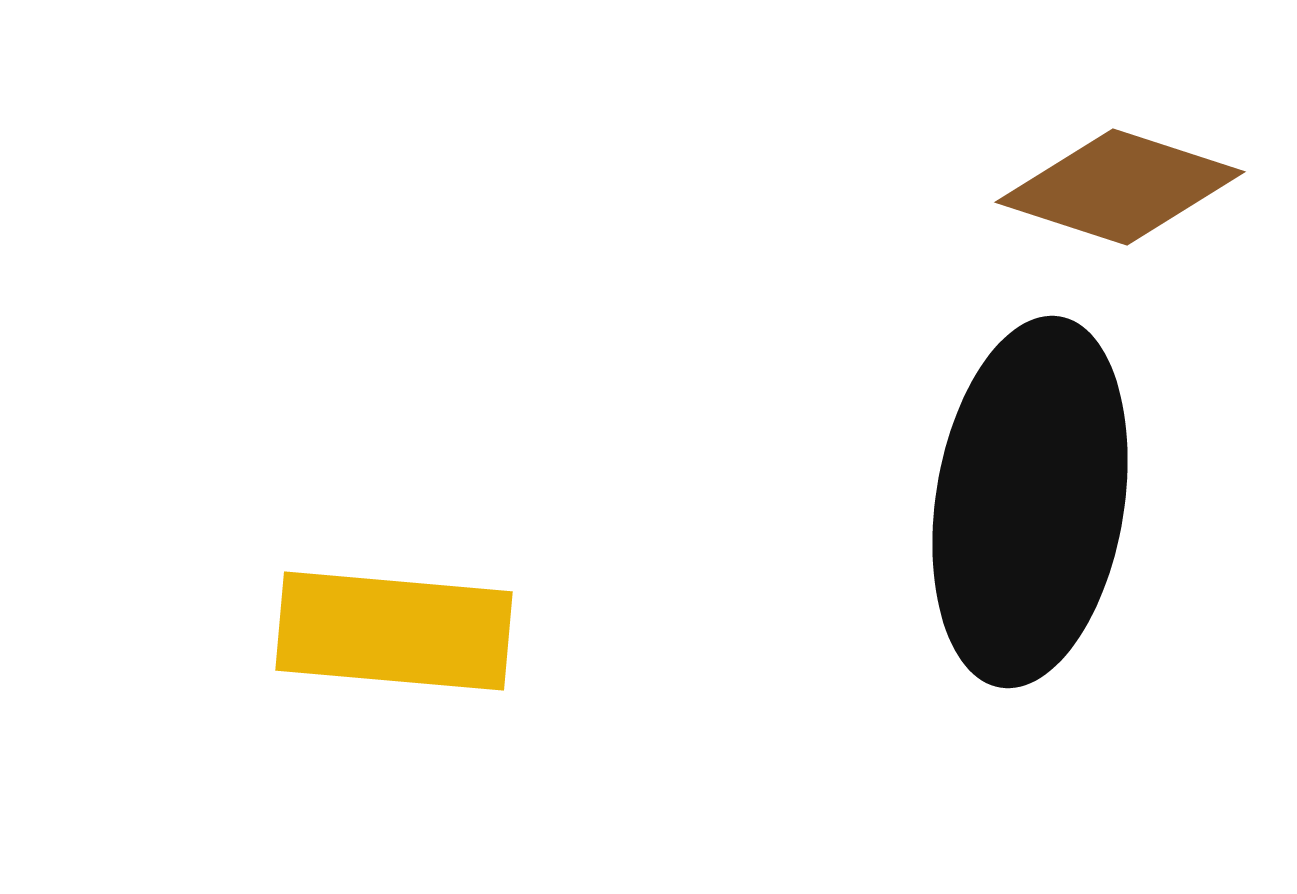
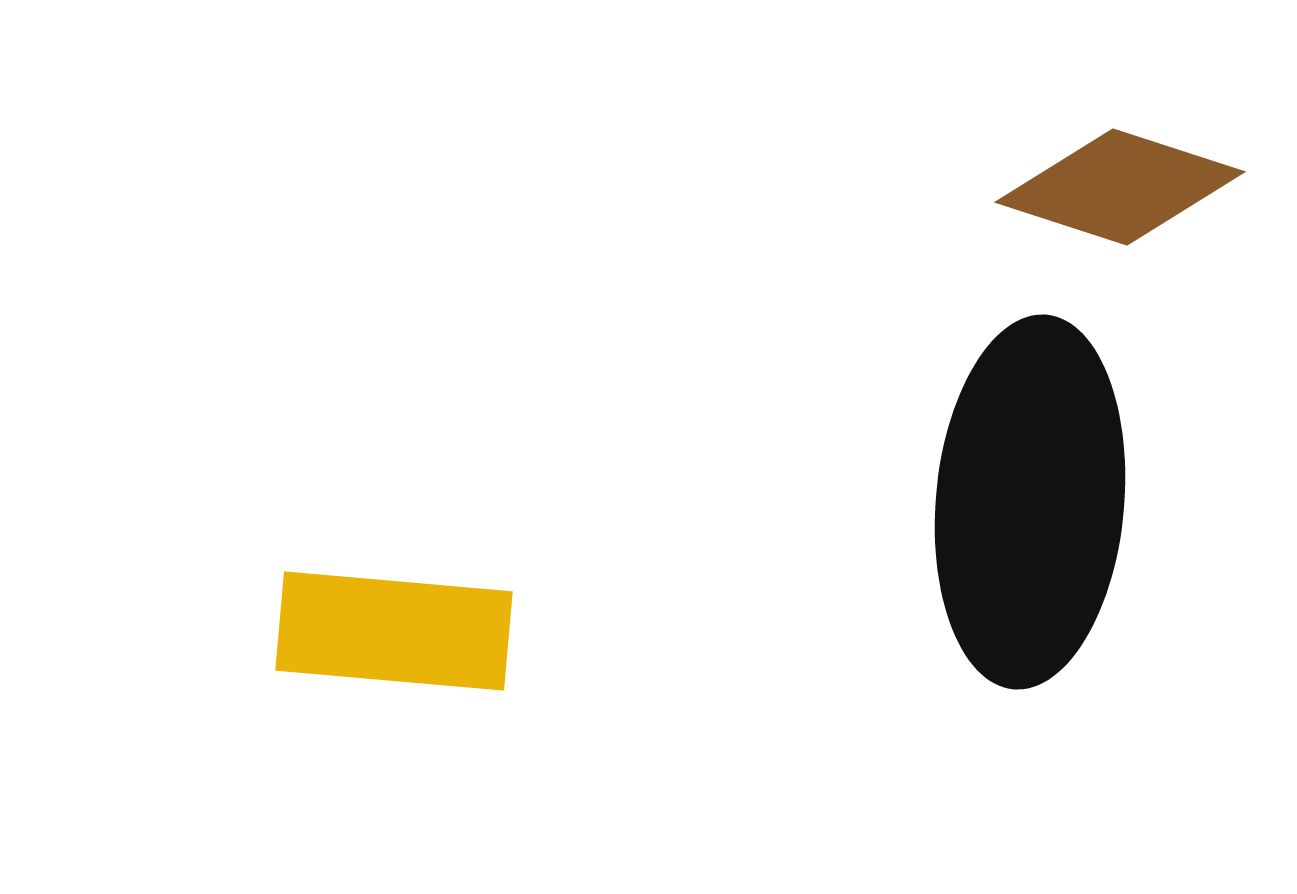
black ellipse: rotated 4 degrees counterclockwise
